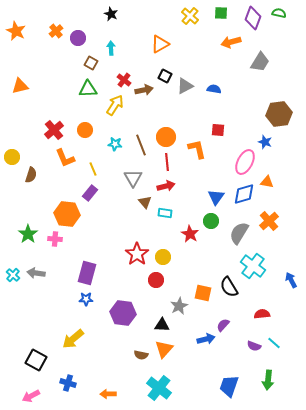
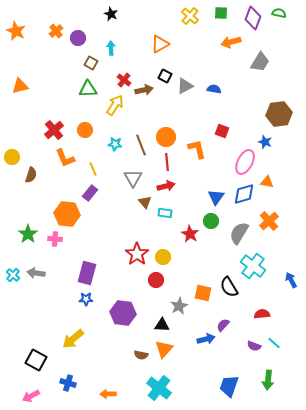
red square at (218, 130): moved 4 px right, 1 px down; rotated 16 degrees clockwise
